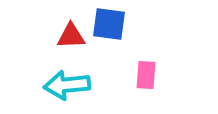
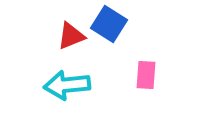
blue square: rotated 24 degrees clockwise
red triangle: rotated 20 degrees counterclockwise
